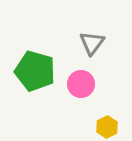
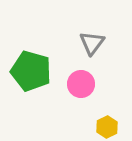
green pentagon: moved 4 px left
